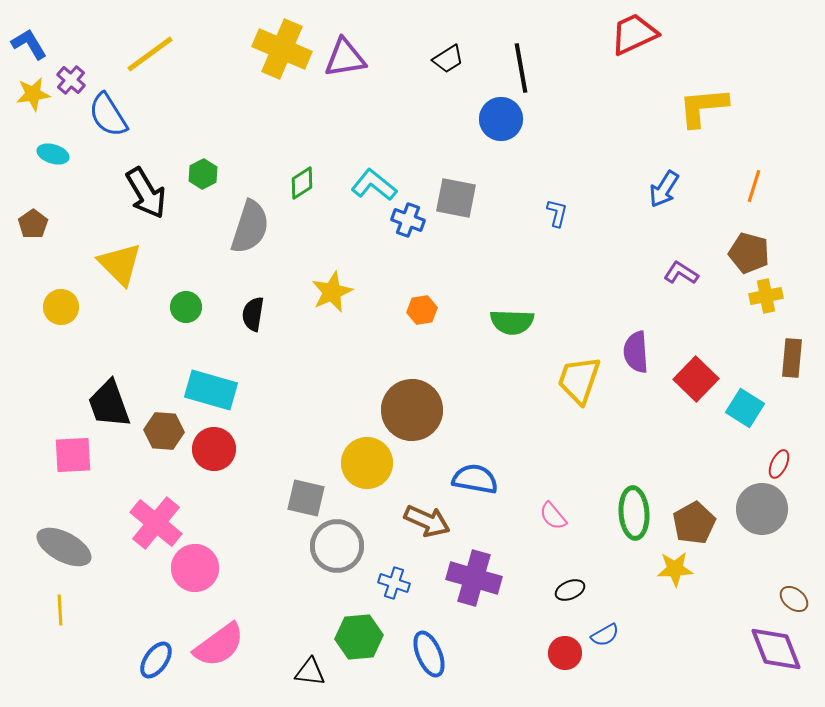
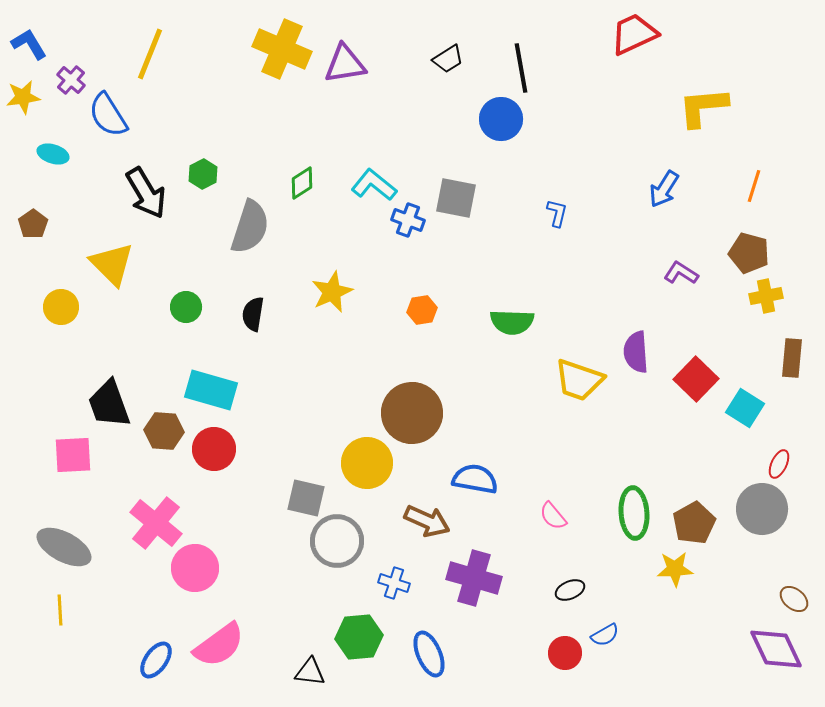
yellow line at (150, 54): rotated 32 degrees counterclockwise
purple triangle at (345, 58): moved 6 px down
yellow star at (33, 94): moved 10 px left, 3 px down
yellow triangle at (120, 264): moved 8 px left
yellow trapezoid at (579, 380): rotated 90 degrees counterclockwise
brown circle at (412, 410): moved 3 px down
gray circle at (337, 546): moved 5 px up
purple diamond at (776, 649): rotated 4 degrees counterclockwise
